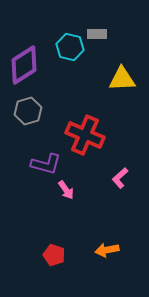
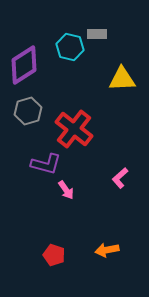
red cross: moved 11 px left, 6 px up; rotated 15 degrees clockwise
